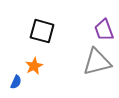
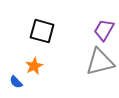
purple trapezoid: rotated 50 degrees clockwise
gray triangle: moved 3 px right
blue semicircle: rotated 112 degrees clockwise
